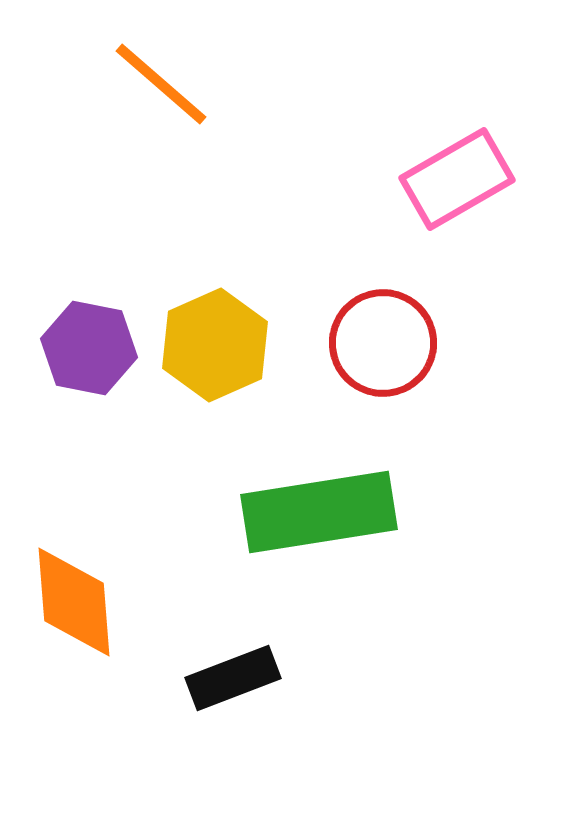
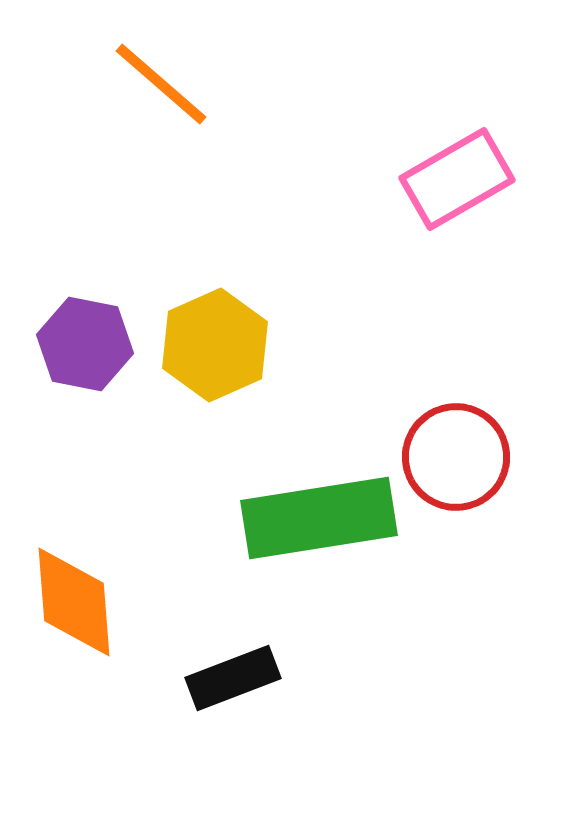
red circle: moved 73 px right, 114 px down
purple hexagon: moved 4 px left, 4 px up
green rectangle: moved 6 px down
